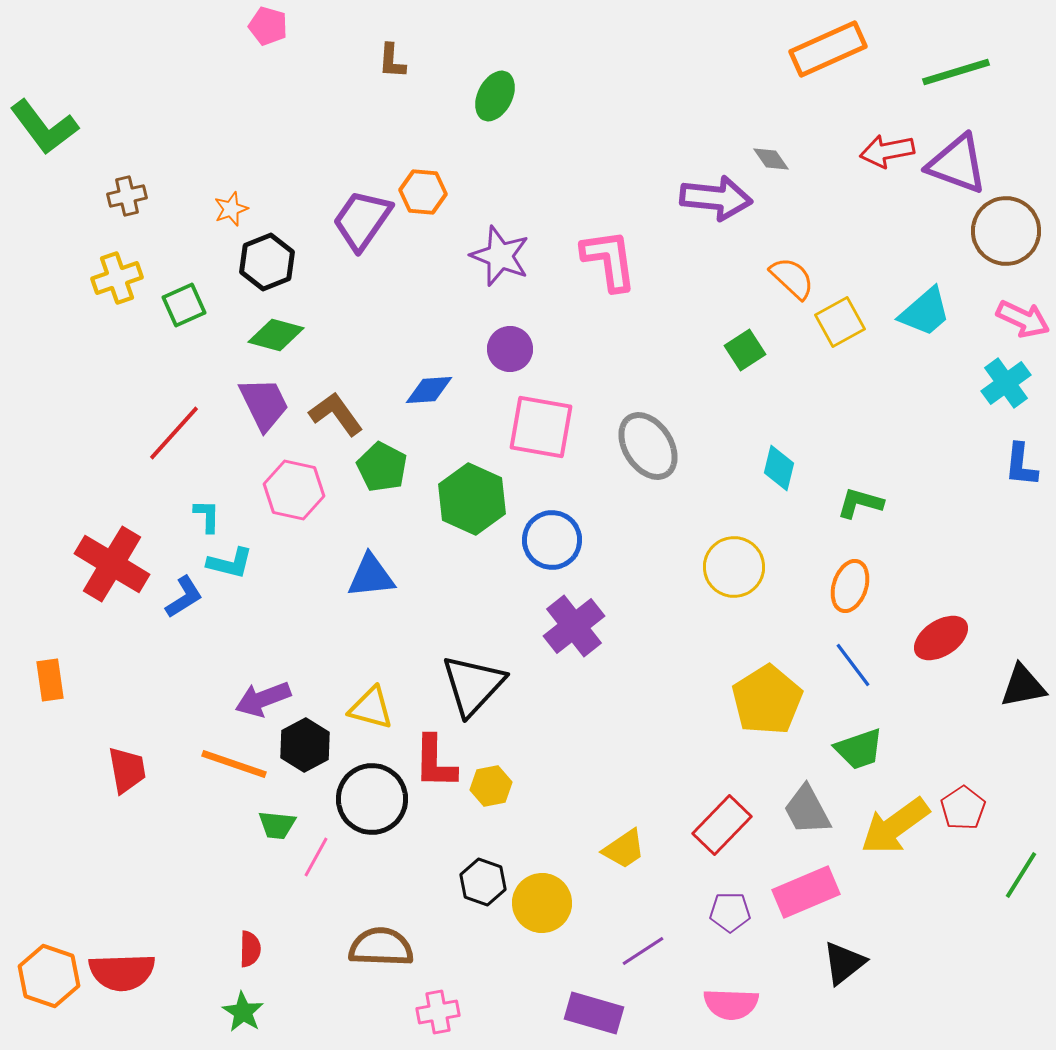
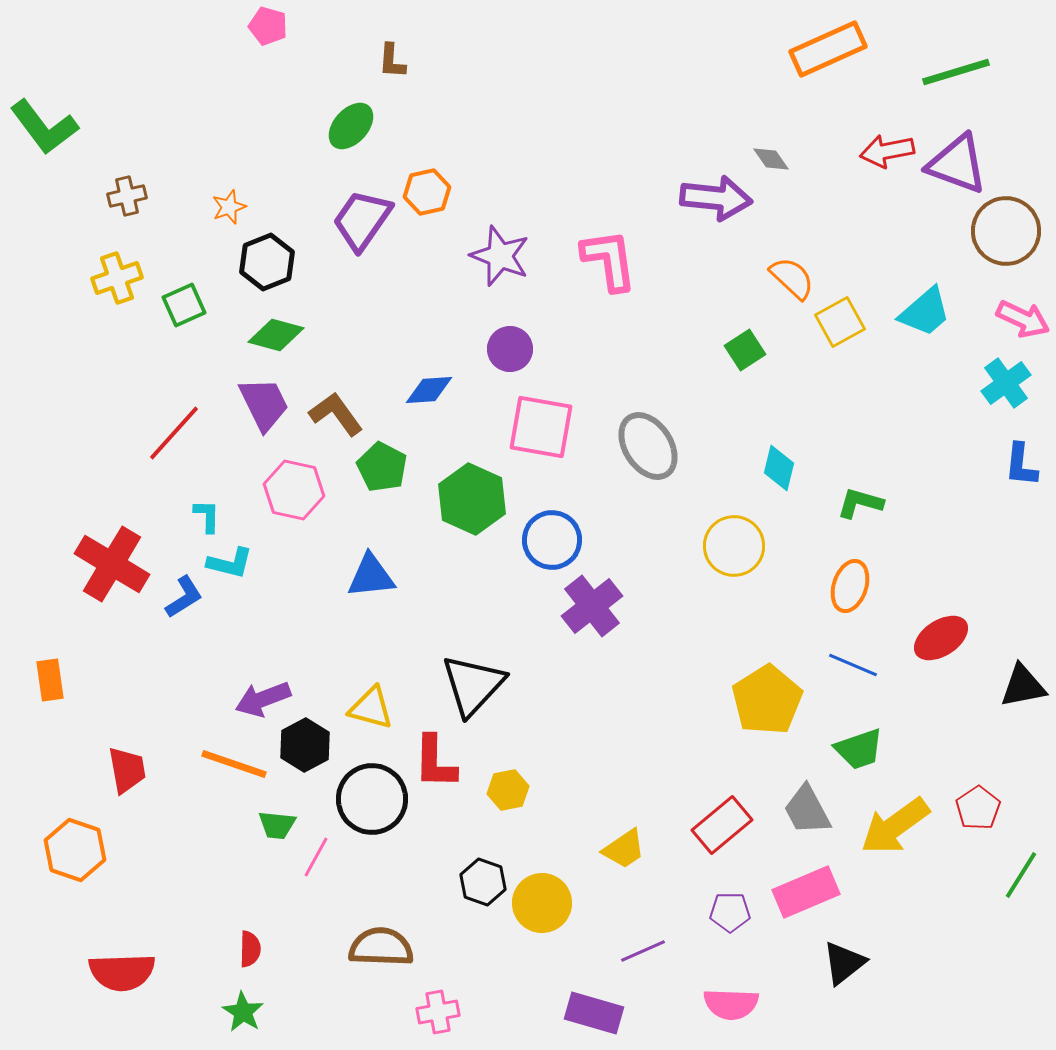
green ellipse at (495, 96): moved 144 px left, 30 px down; rotated 15 degrees clockwise
orange hexagon at (423, 192): moved 4 px right; rotated 18 degrees counterclockwise
orange star at (231, 209): moved 2 px left, 2 px up
yellow circle at (734, 567): moved 21 px up
purple cross at (574, 626): moved 18 px right, 20 px up
blue line at (853, 665): rotated 30 degrees counterclockwise
yellow hexagon at (491, 786): moved 17 px right, 4 px down
red pentagon at (963, 808): moved 15 px right
red rectangle at (722, 825): rotated 6 degrees clockwise
purple line at (643, 951): rotated 9 degrees clockwise
orange hexagon at (49, 976): moved 26 px right, 126 px up
